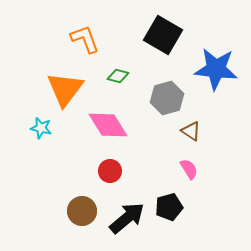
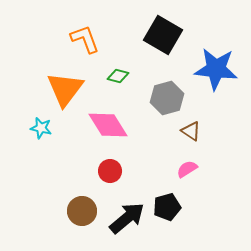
pink semicircle: moved 2 px left; rotated 90 degrees counterclockwise
black pentagon: moved 2 px left
